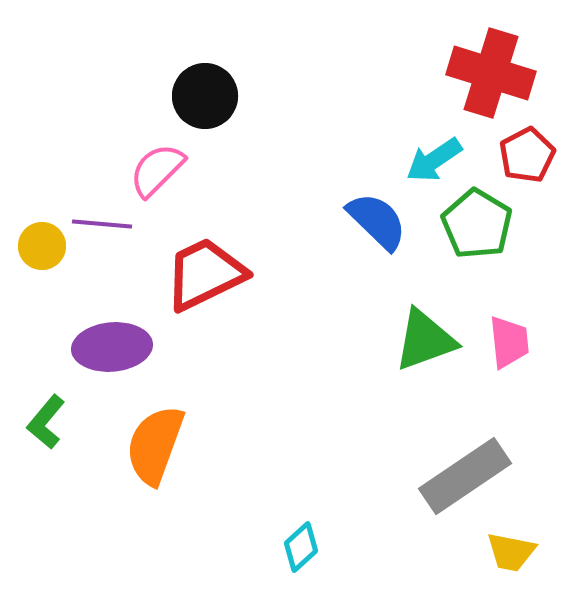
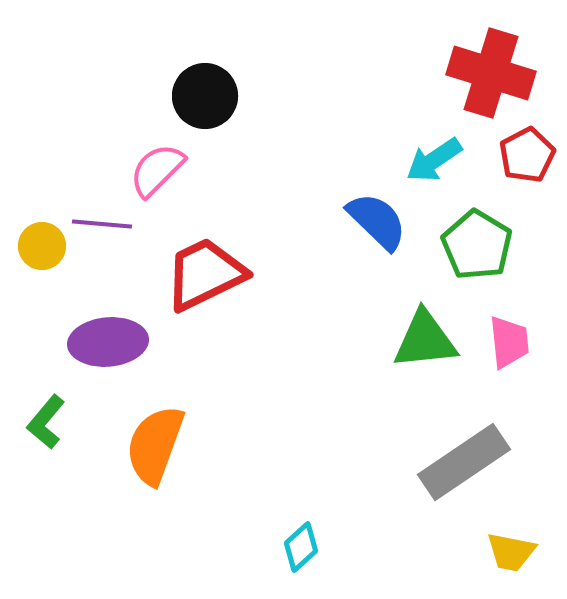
green pentagon: moved 21 px down
green triangle: rotated 14 degrees clockwise
purple ellipse: moved 4 px left, 5 px up
gray rectangle: moved 1 px left, 14 px up
